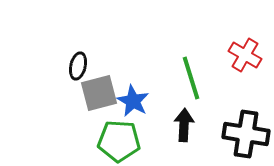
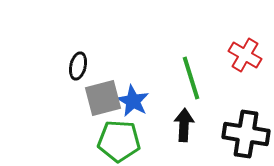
gray square: moved 4 px right, 5 px down
